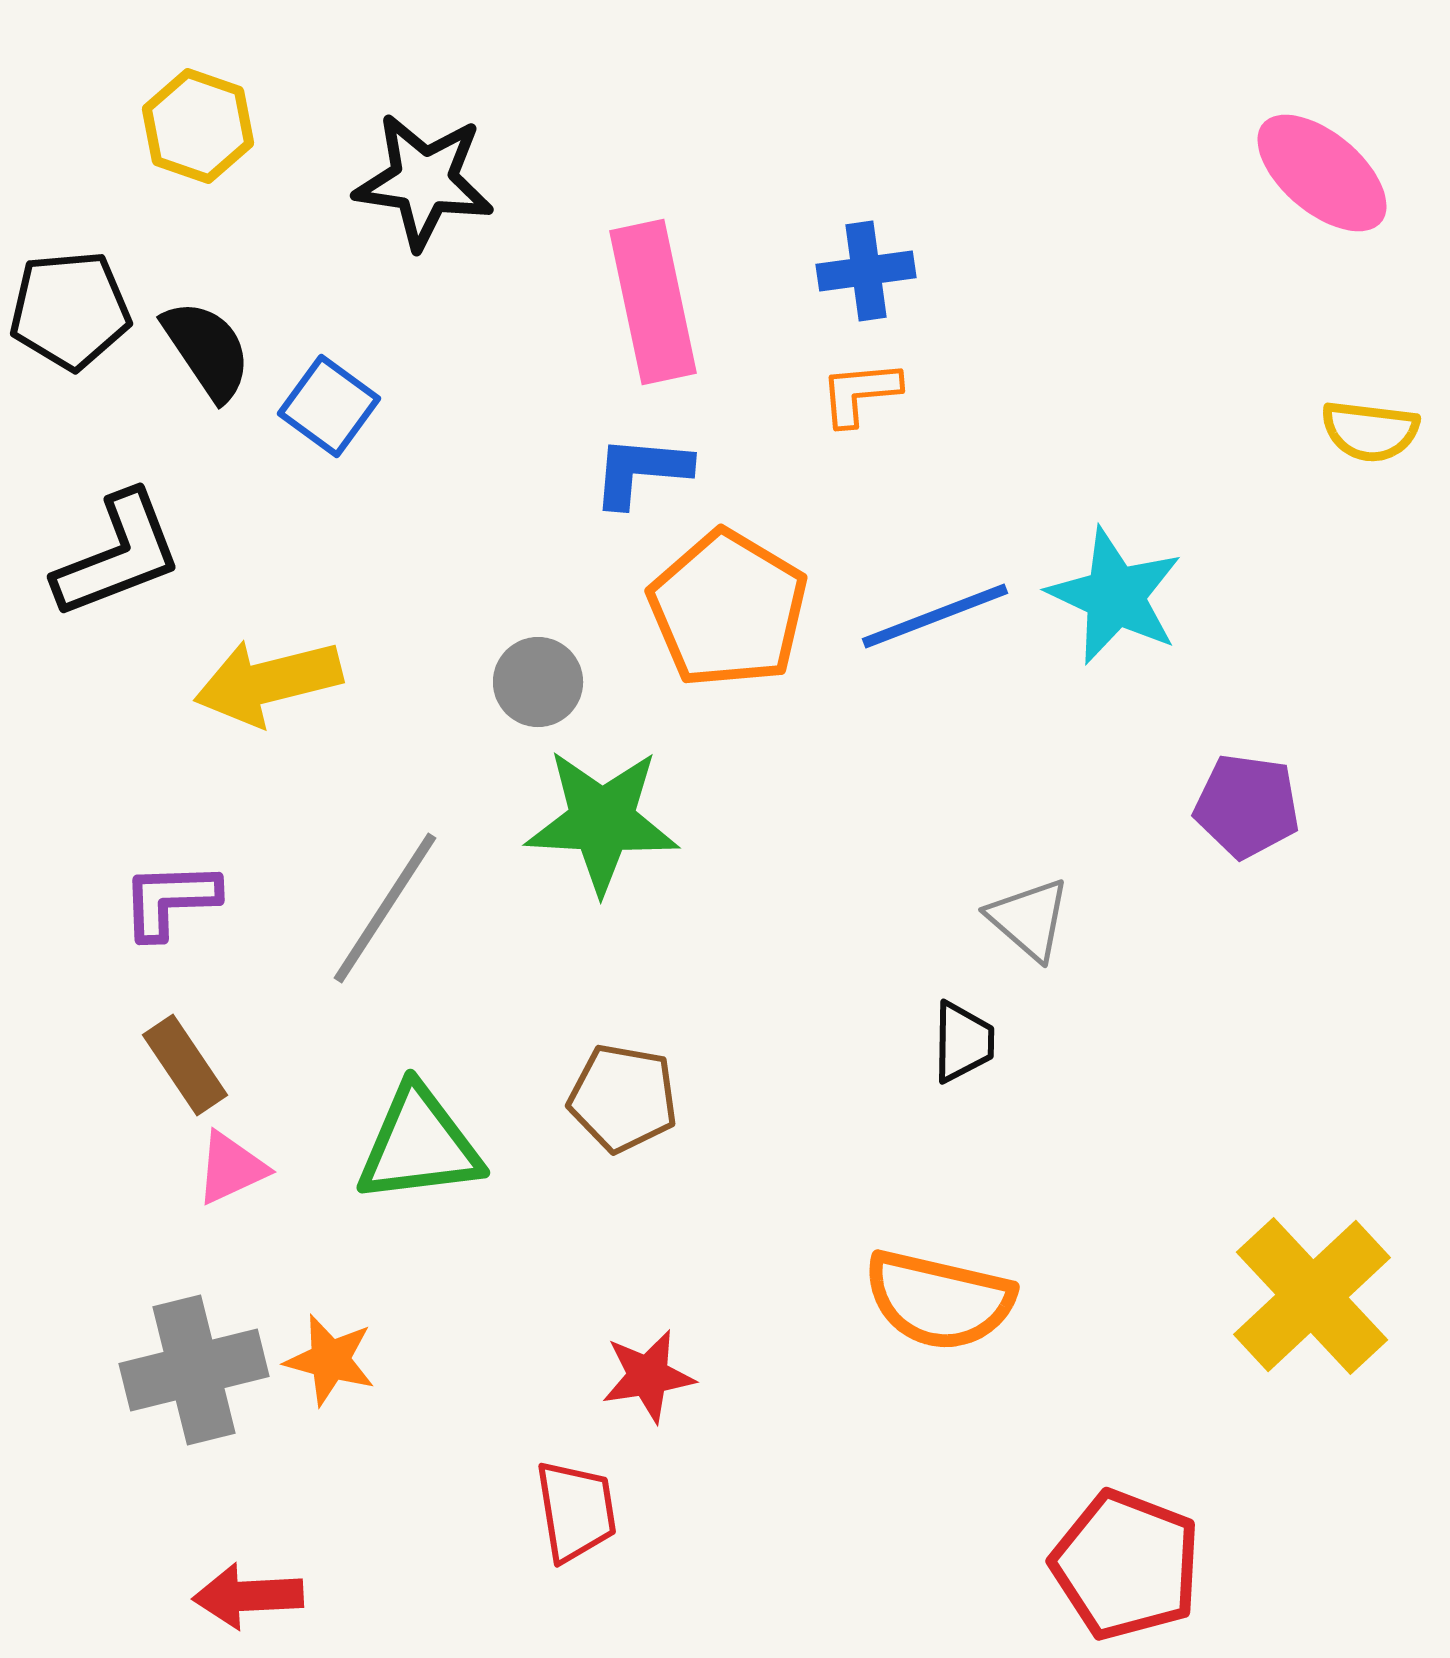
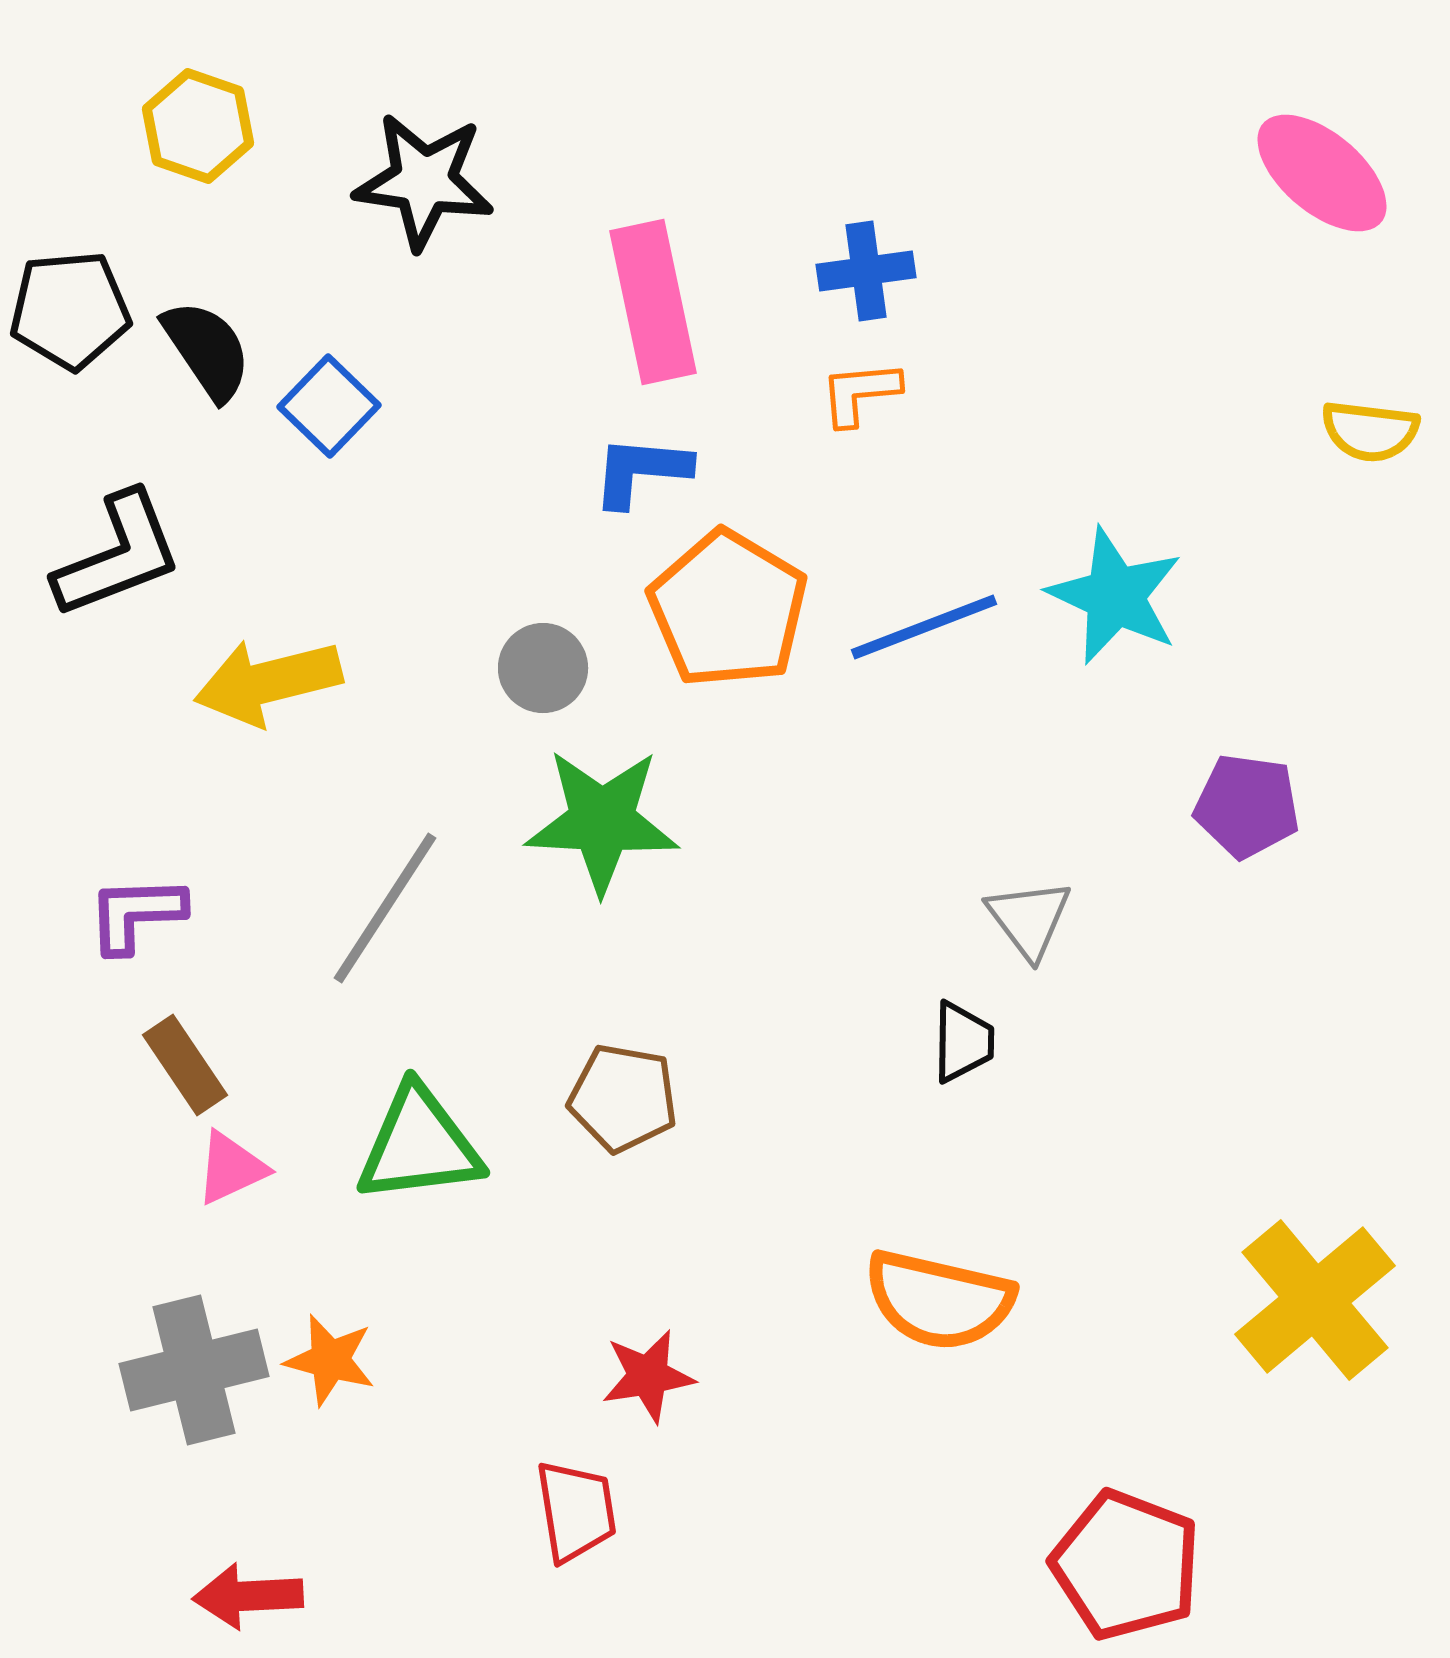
blue square: rotated 8 degrees clockwise
blue line: moved 11 px left, 11 px down
gray circle: moved 5 px right, 14 px up
purple L-shape: moved 34 px left, 14 px down
gray triangle: rotated 12 degrees clockwise
yellow cross: moved 3 px right, 4 px down; rotated 3 degrees clockwise
